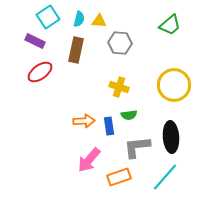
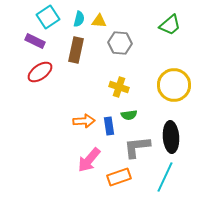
cyan line: rotated 16 degrees counterclockwise
